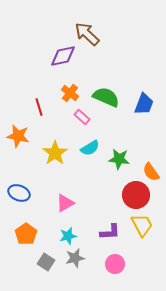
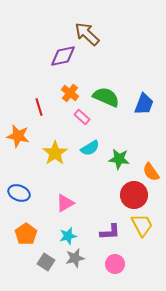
red circle: moved 2 px left
